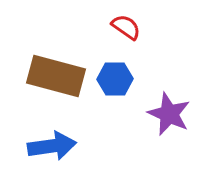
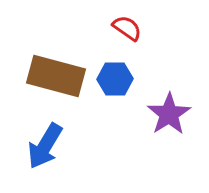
red semicircle: moved 1 px right, 1 px down
purple star: rotated 15 degrees clockwise
blue arrow: moved 7 px left; rotated 129 degrees clockwise
